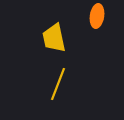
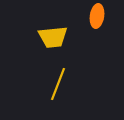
yellow trapezoid: moved 1 px left, 1 px up; rotated 84 degrees counterclockwise
